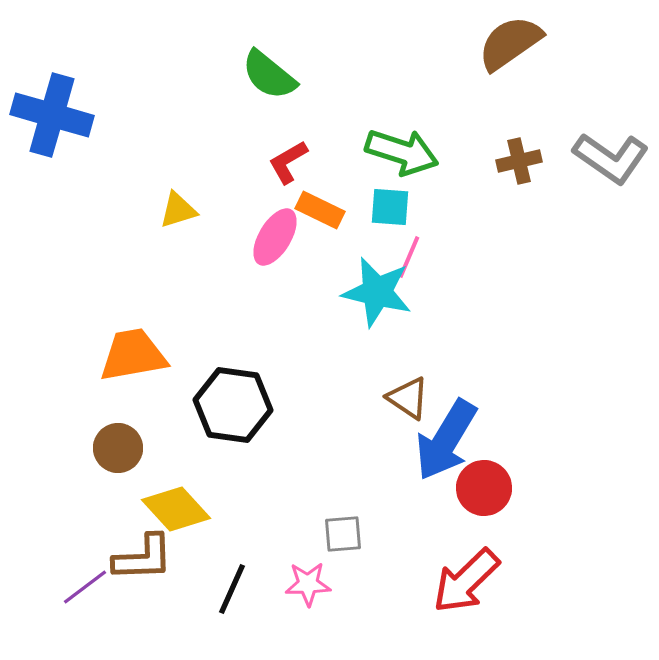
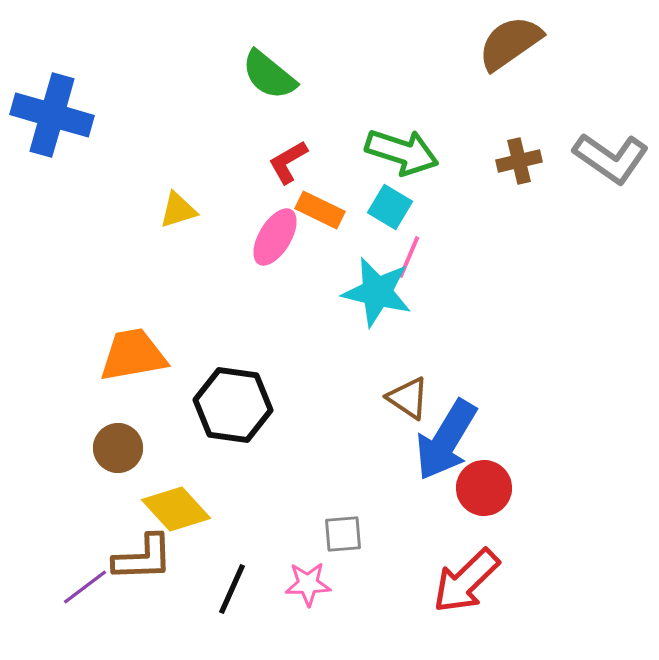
cyan square: rotated 27 degrees clockwise
